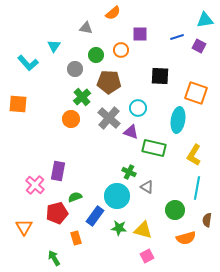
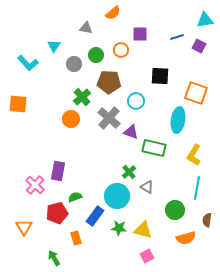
gray circle at (75, 69): moved 1 px left, 5 px up
cyan circle at (138, 108): moved 2 px left, 7 px up
green cross at (129, 172): rotated 24 degrees clockwise
